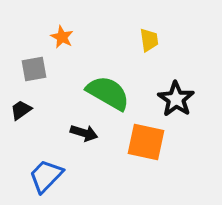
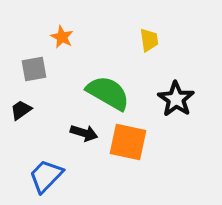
orange square: moved 18 px left
